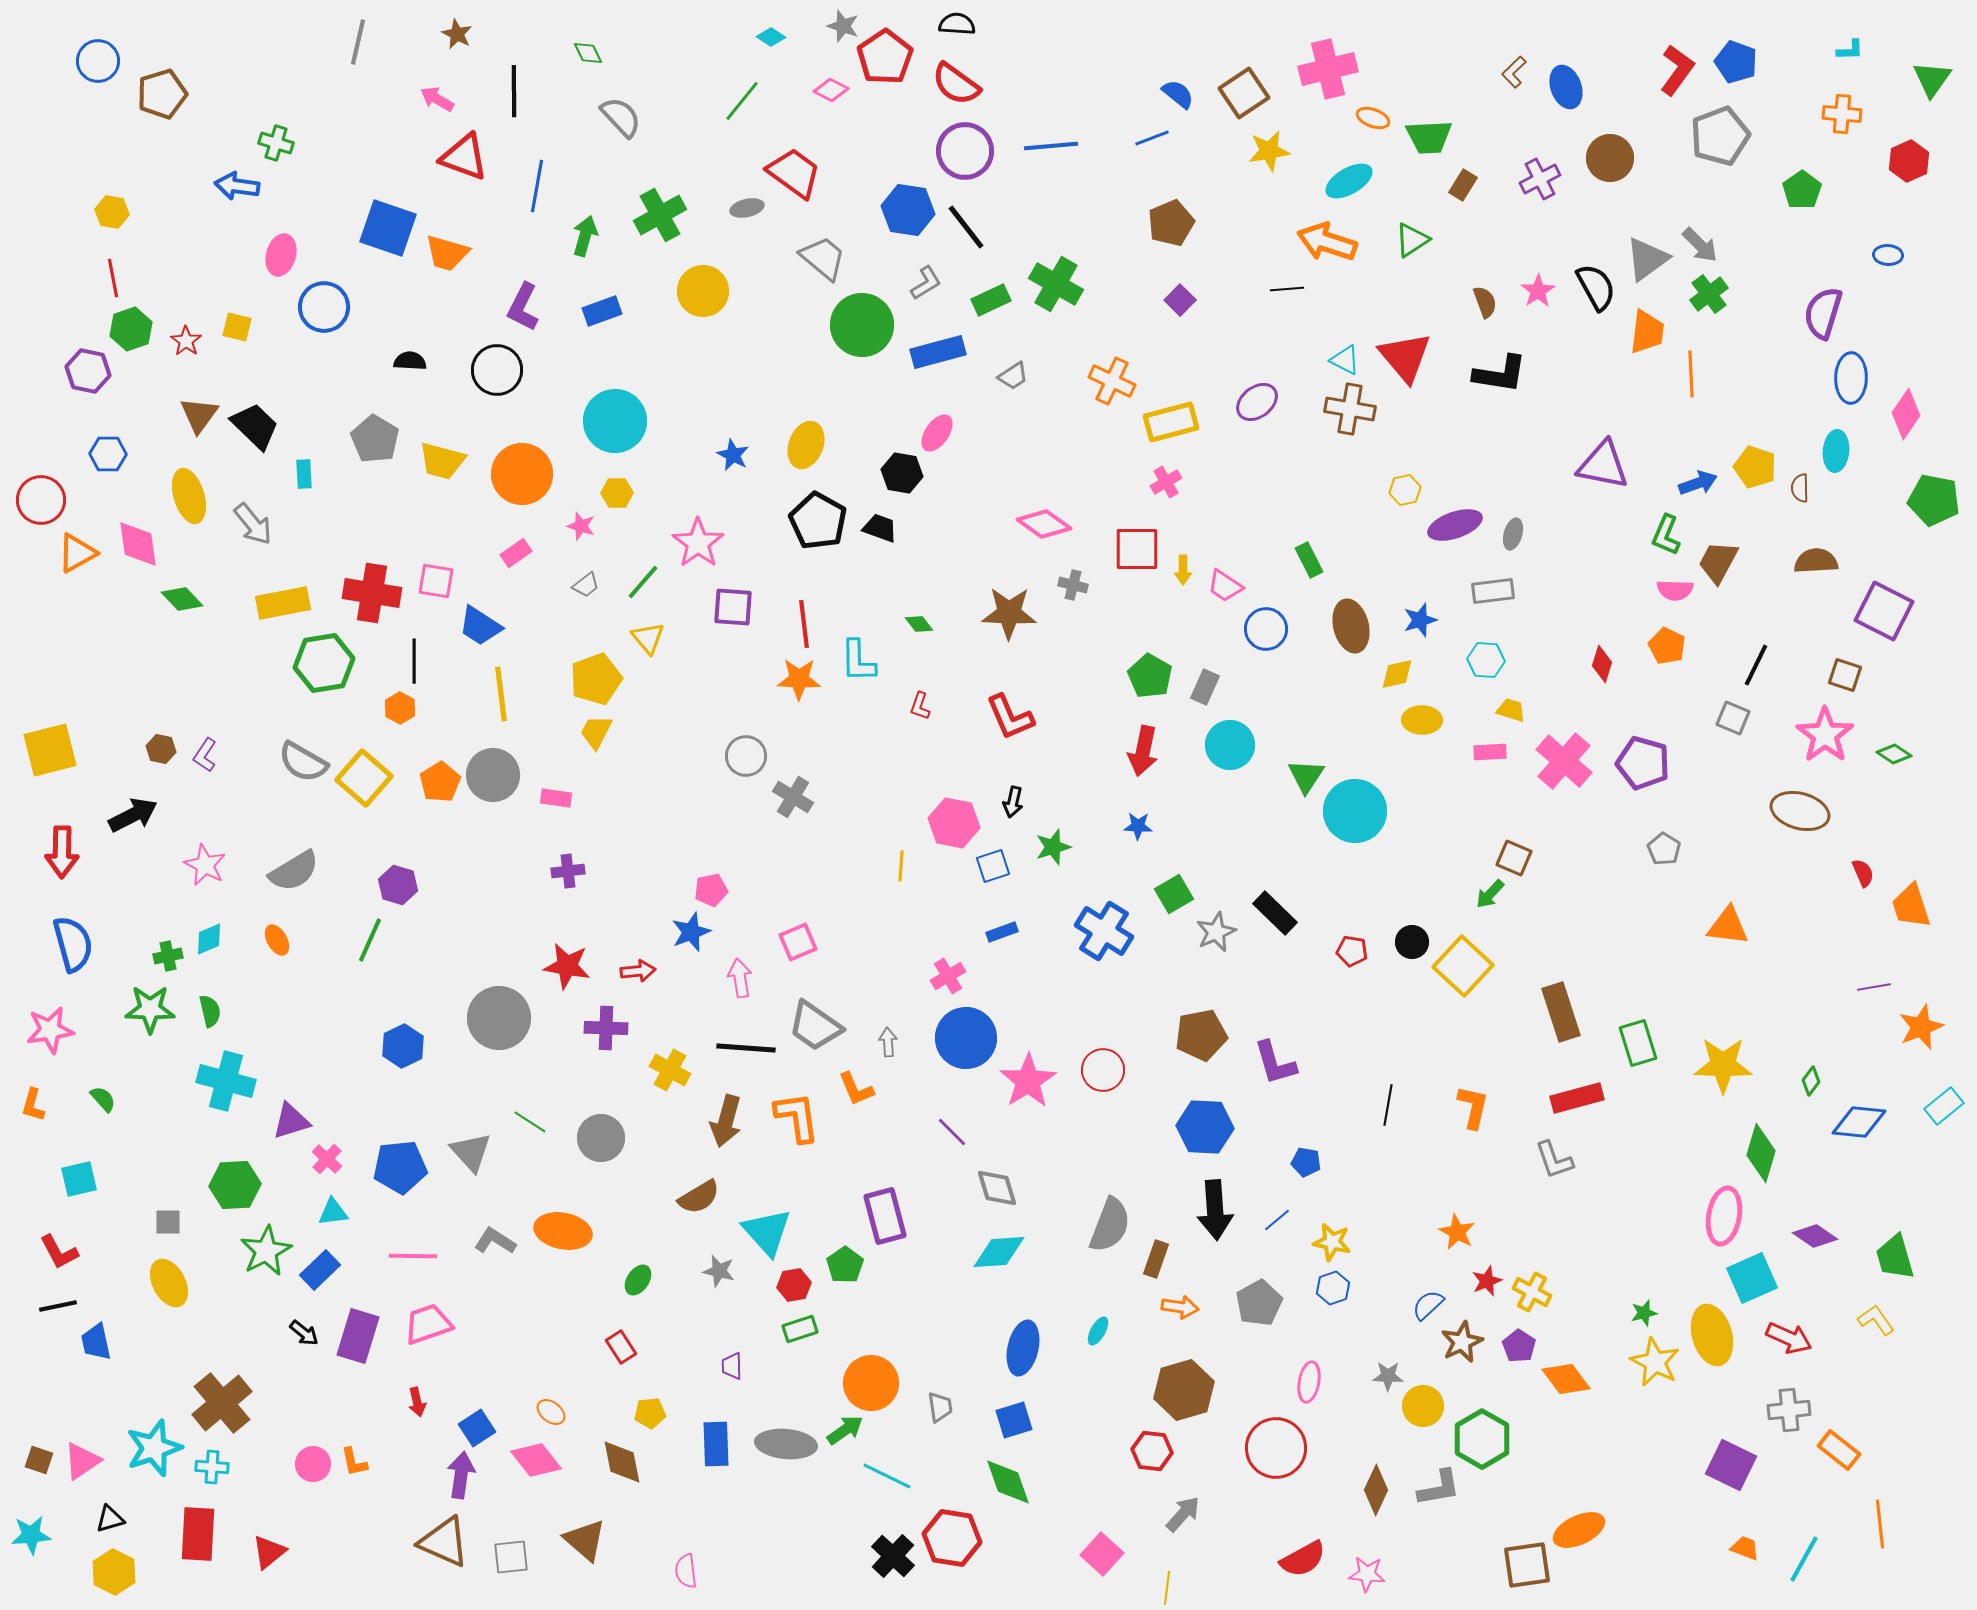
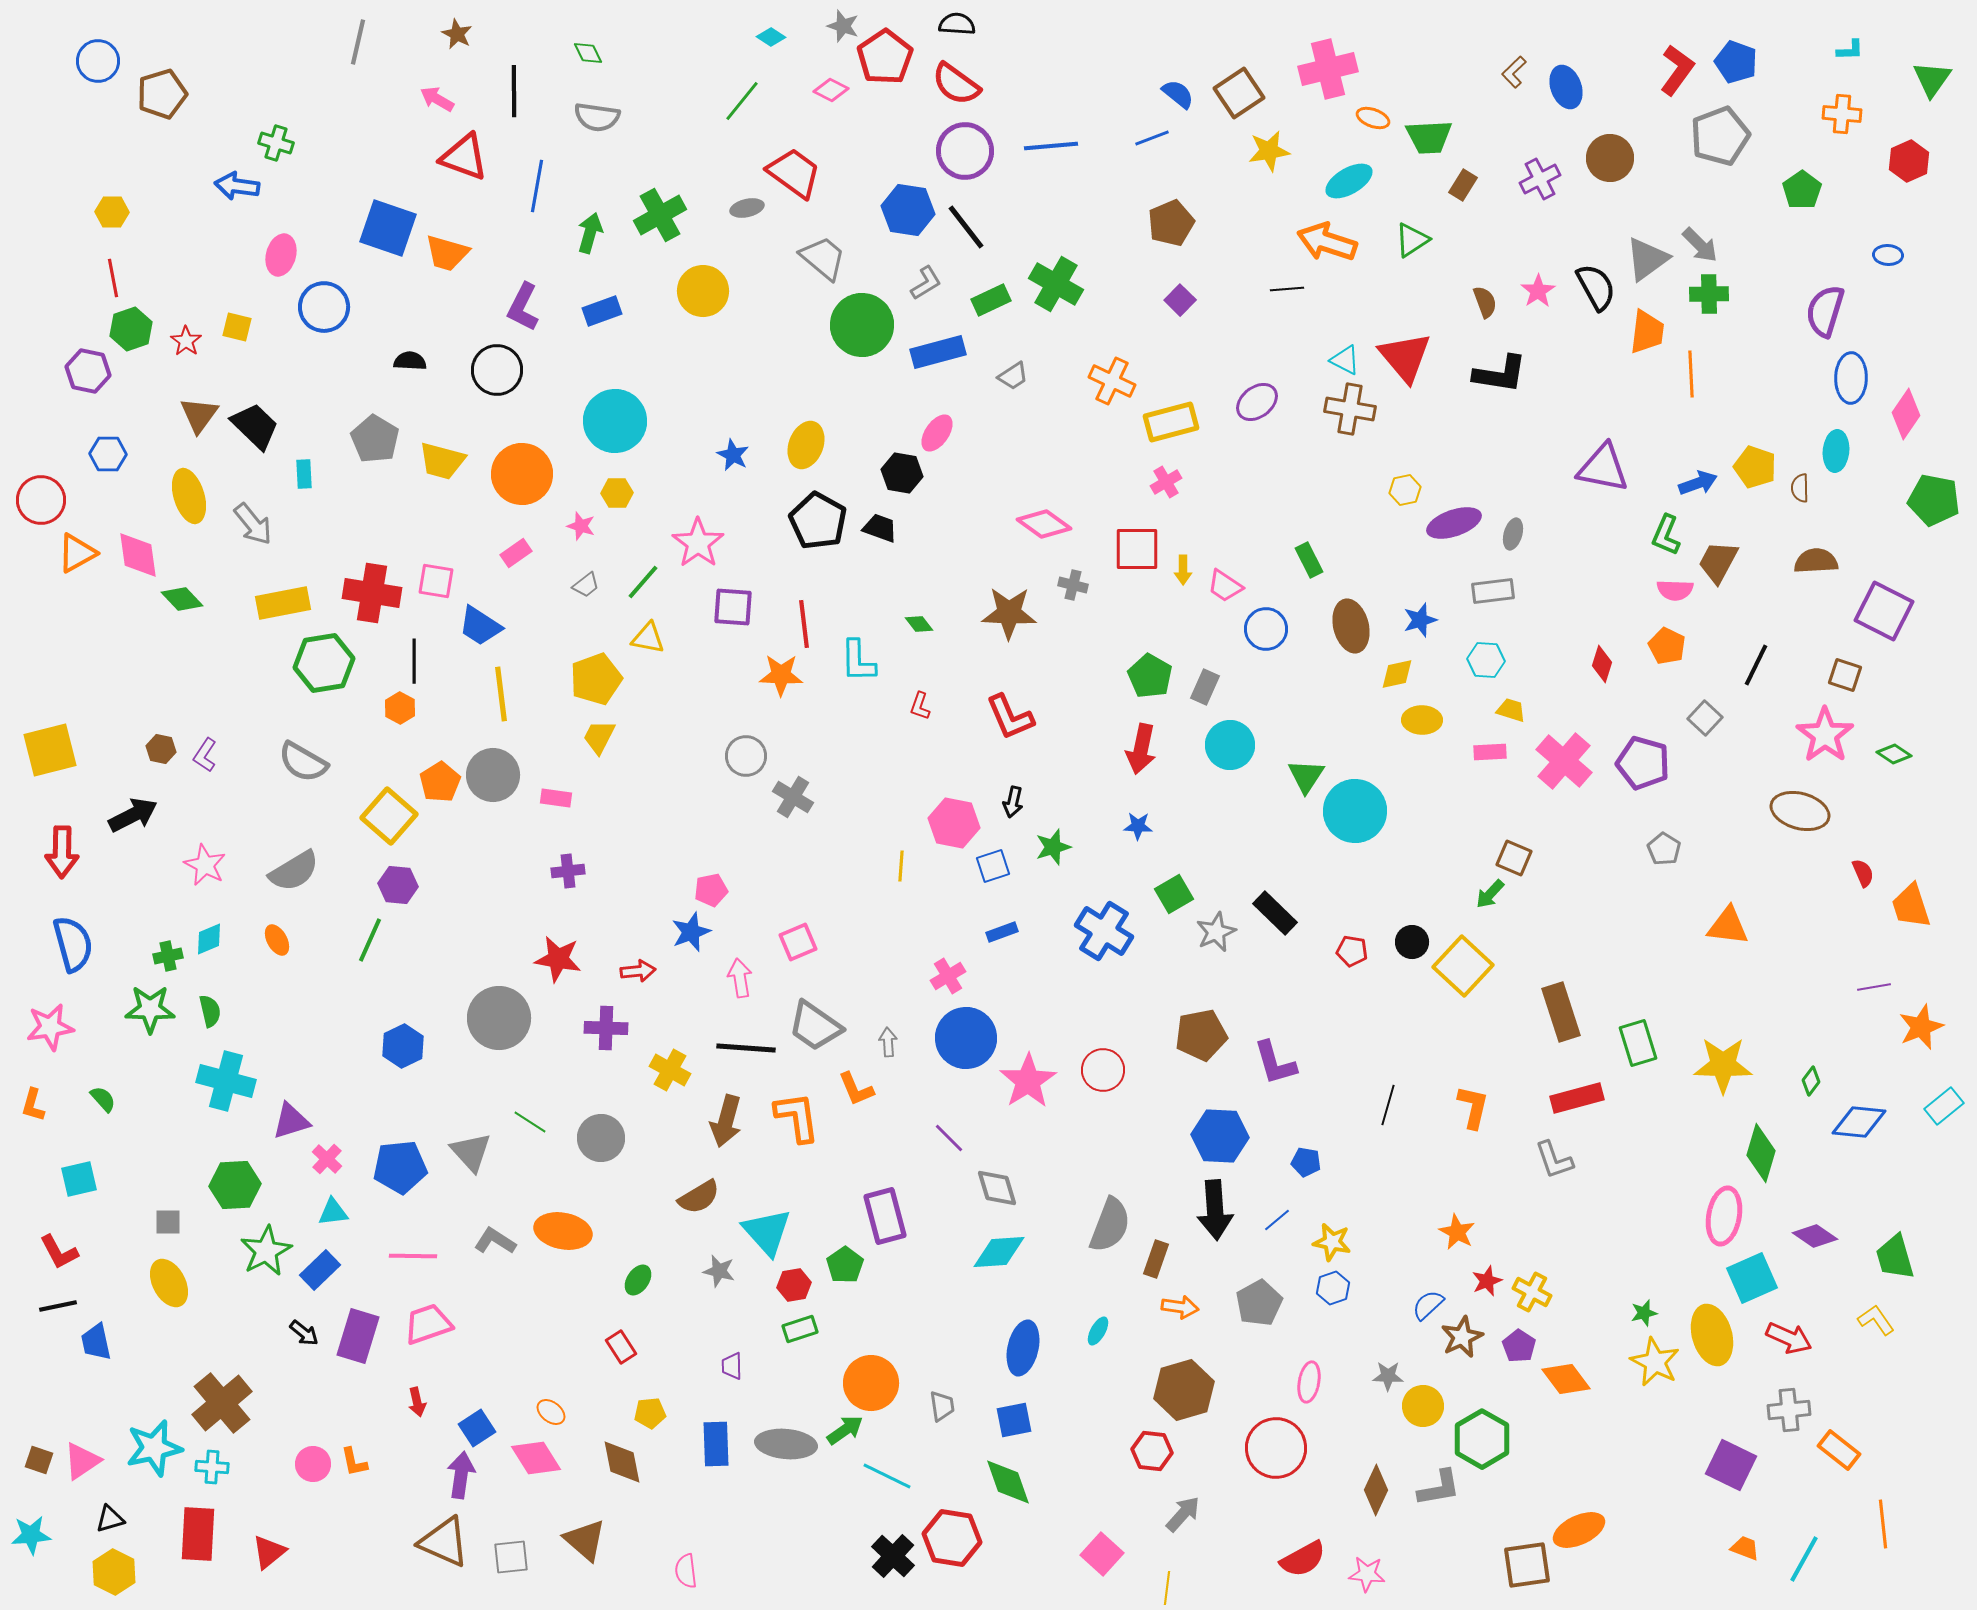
brown square at (1244, 93): moved 5 px left
gray semicircle at (621, 117): moved 24 px left; rotated 141 degrees clockwise
yellow hexagon at (112, 212): rotated 8 degrees counterclockwise
green arrow at (585, 236): moved 5 px right, 3 px up
green cross at (1709, 294): rotated 36 degrees clockwise
purple semicircle at (1823, 313): moved 2 px right, 2 px up
purple triangle at (1603, 465): moved 3 px down
purple ellipse at (1455, 525): moved 1 px left, 2 px up
pink diamond at (138, 544): moved 11 px down
yellow triangle at (648, 638): rotated 39 degrees counterclockwise
orange star at (799, 679): moved 18 px left, 4 px up
gray square at (1733, 718): moved 28 px left; rotated 20 degrees clockwise
yellow trapezoid at (596, 732): moved 3 px right, 5 px down
red arrow at (1143, 751): moved 2 px left, 2 px up
yellow square at (364, 778): moved 25 px right, 38 px down
purple hexagon at (398, 885): rotated 12 degrees counterclockwise
red star at (567, 966): moved 9 px left, 7 px up
pink star at (50, 1030): moved 3 px up
black line at (1388, 1105): rotated 6 degrees clockwise
blue hexagon at (1205, 1127): moved 15 px right, 9 px down
purple line at (952, 1132): moved 3 px left, 6 px down
brown star at (1462, 1342): moved 5 px up
gray trapezoid at (940, 1407): moved 2 px right, 1 px up
blue square at (1014, 1420): rotated 6 degrees clockwise
cyan star at (154, 1448): rotated 6 degrees clockwise
pink diamond at (536, 1460): moved 2 px up; rotated 6 degrees clockwise
orange line at (1880, 1524): moved 3 px right
